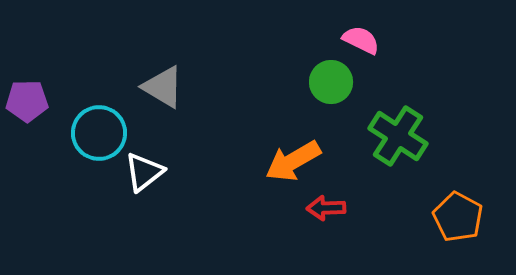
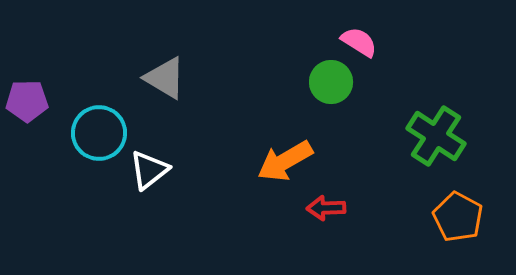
pink semicircle: moved 2 px left, 2 px down; rotated 6 degrees clockwise
gray triangle: moved 2 px right, 9 px up
green cross: moved 38 px right
orange arrow: moved 8 px left
white triangle: moved 5 px right, 2 px up
